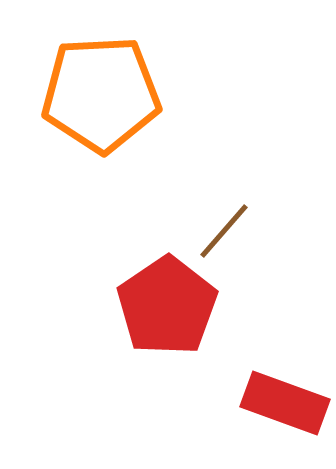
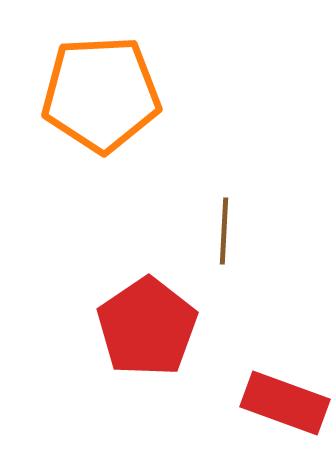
brown line: rotated 38 degrees counterclockwise
red pentagon: moved 20 px left, 21 px down
